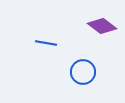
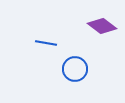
blue circle: moved 8 px left, 3 px up
